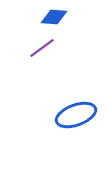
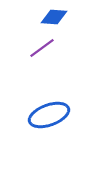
blue ellipse: moved 27 px left
